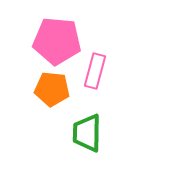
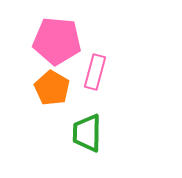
pink rectangle: moved 1 px down
orange pentagon: moved 1 px up; rotated 24 degrees clockwise
